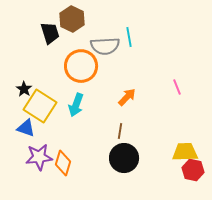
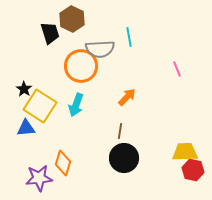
gray semicircle: moved 5 px left, 3 px down
pink line: moved 18 px up
blue triangle: rotated 24 degrees counterclockwise
purple star: moved 21 px down
